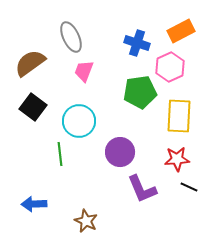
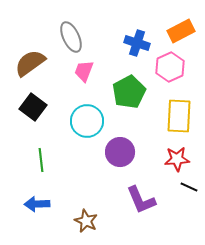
green pentagon: moved 11 px left; rotated 20 degrees counterclockwise
cyan circle: moved 8 px right
green line: moved 19 px left, 6 px down
purple L-shape: moved 1 px left, 11 px down
blue arrow: moved 3 px right
